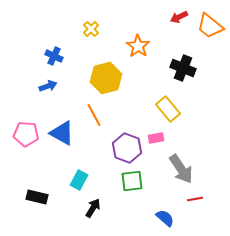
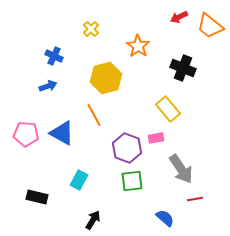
black arrow: moved 12 px down
